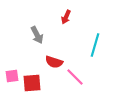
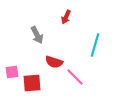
pink square: moved 4 px up
